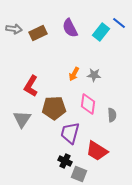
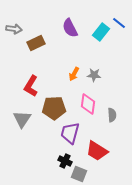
brown rectangle: moved 2 px left, 10 px down
